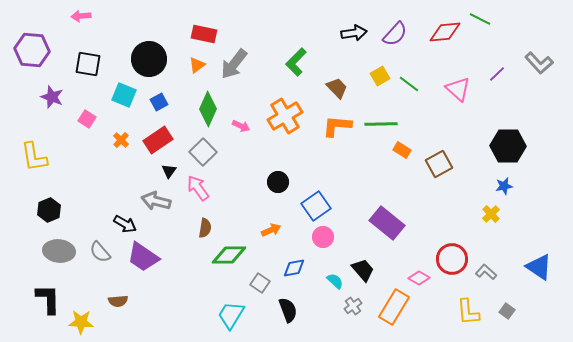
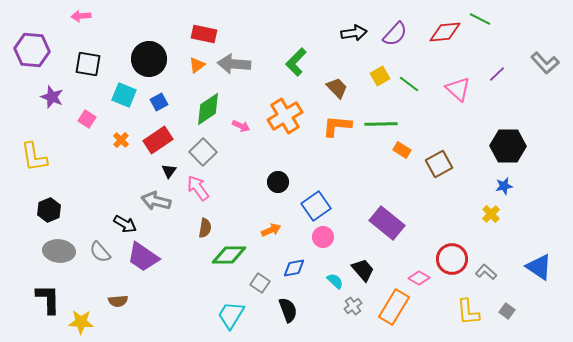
gray L-shape at (539, 63): moved 6 px right
gray arrow at (234, 64): rotated 56 degrees clockwise
green diamond at (208, 109): rotated 32 degrees clockwise
